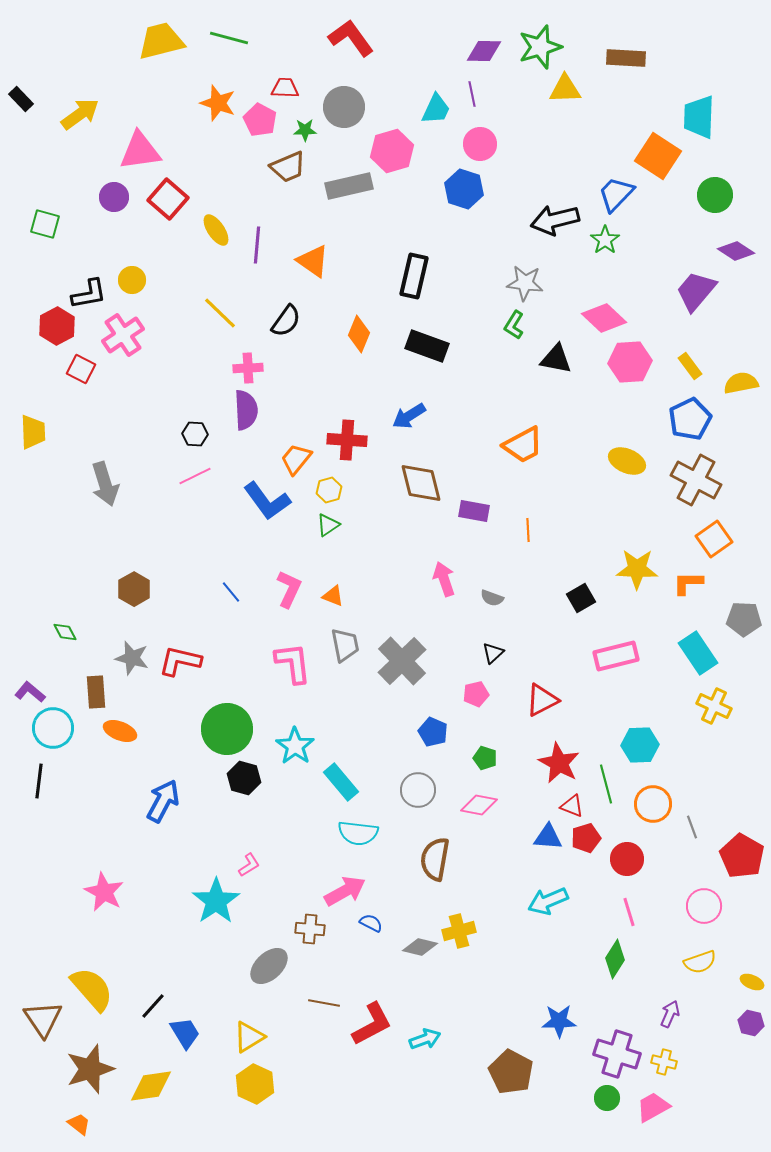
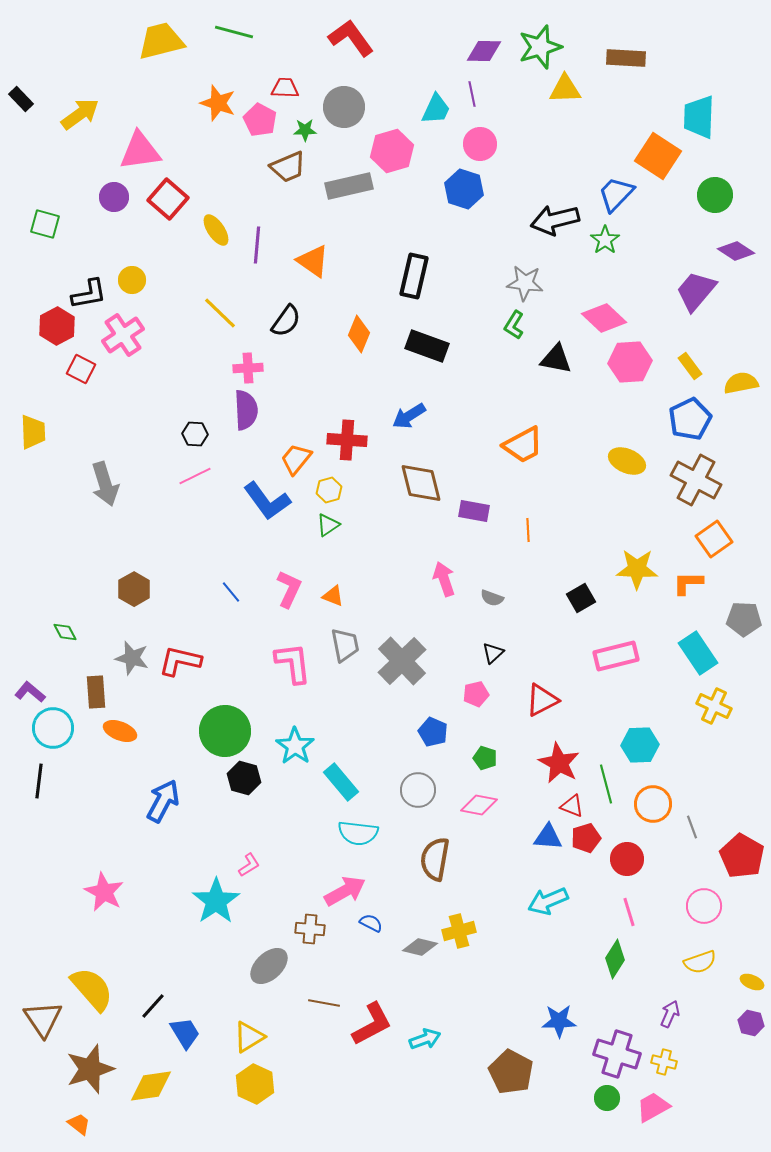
green line at (229, 38): moved 5 px right, 6 px up
green circle at (227, 729): moved 2 px left, 2 px down
